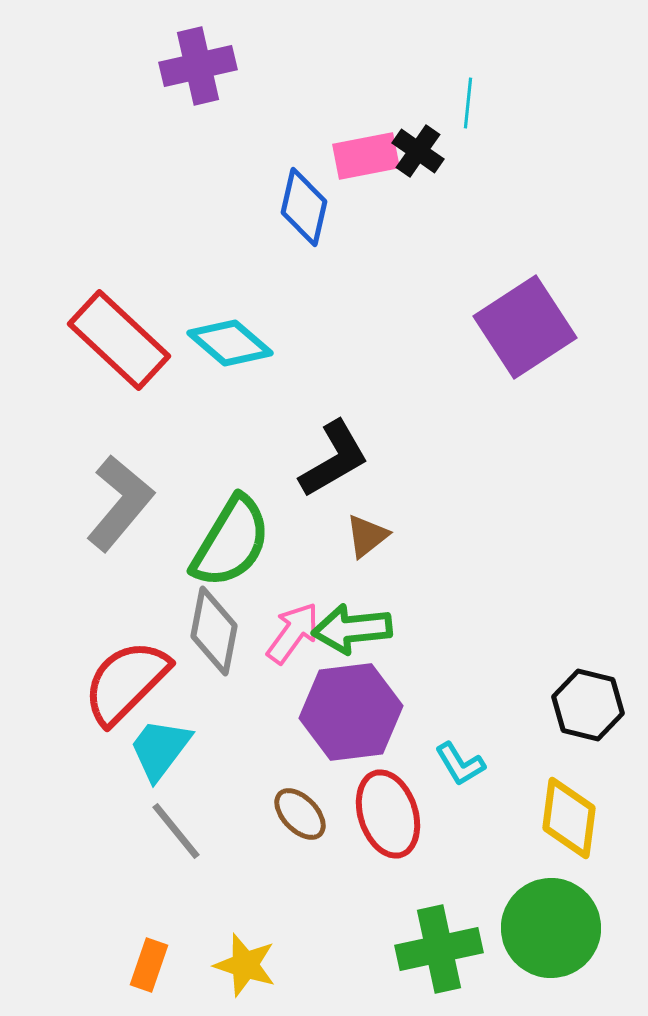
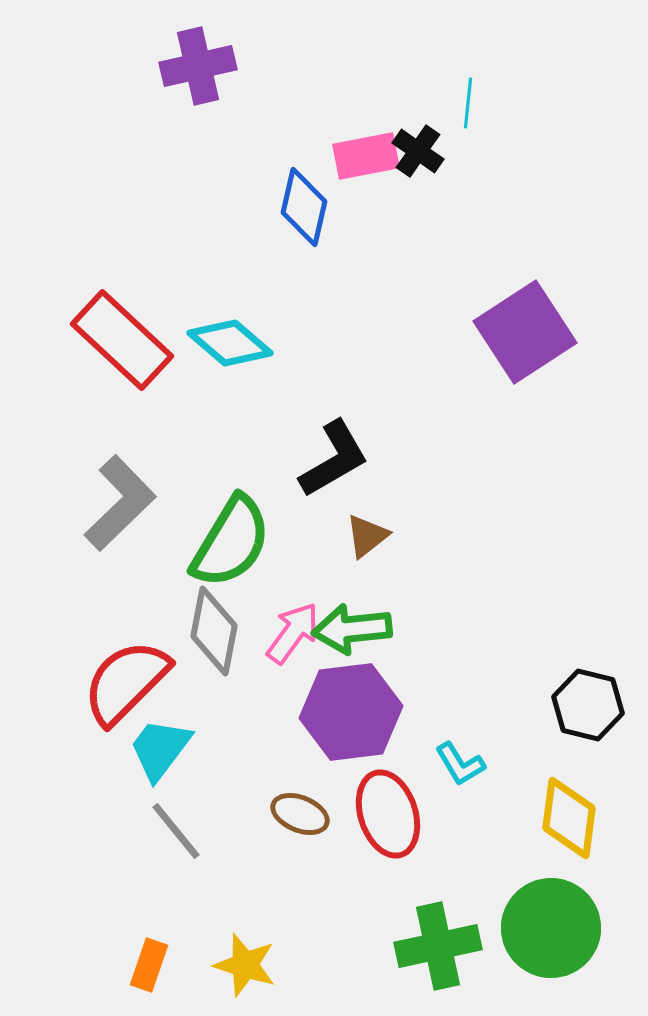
purple square: moved 5 px down
red rectangle: moved 3 px right
gray L-shape: rotated 6 degrees clockwise
brown ellipse: rotated 24 degrees counterclockwise
green cross: moved 1 px left, 3 px up
